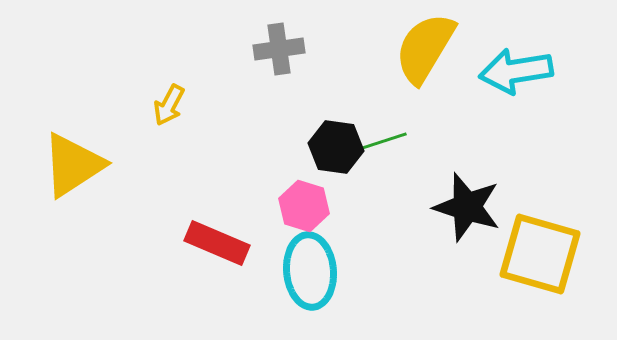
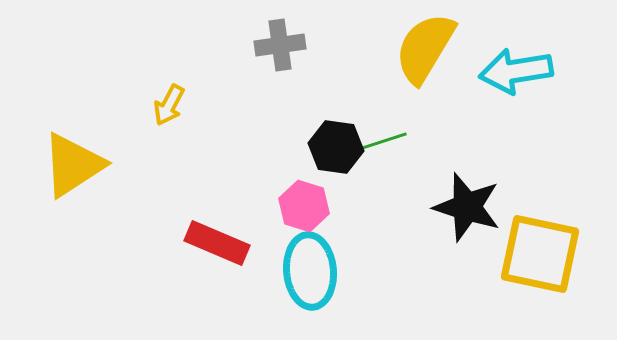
gray cross: moved 1 px right, 4 px up
yellow square: rotated 4 degrees counterclockwise
